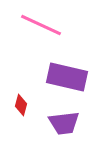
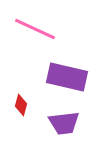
pink line: moved 6 px left, 4 px down
